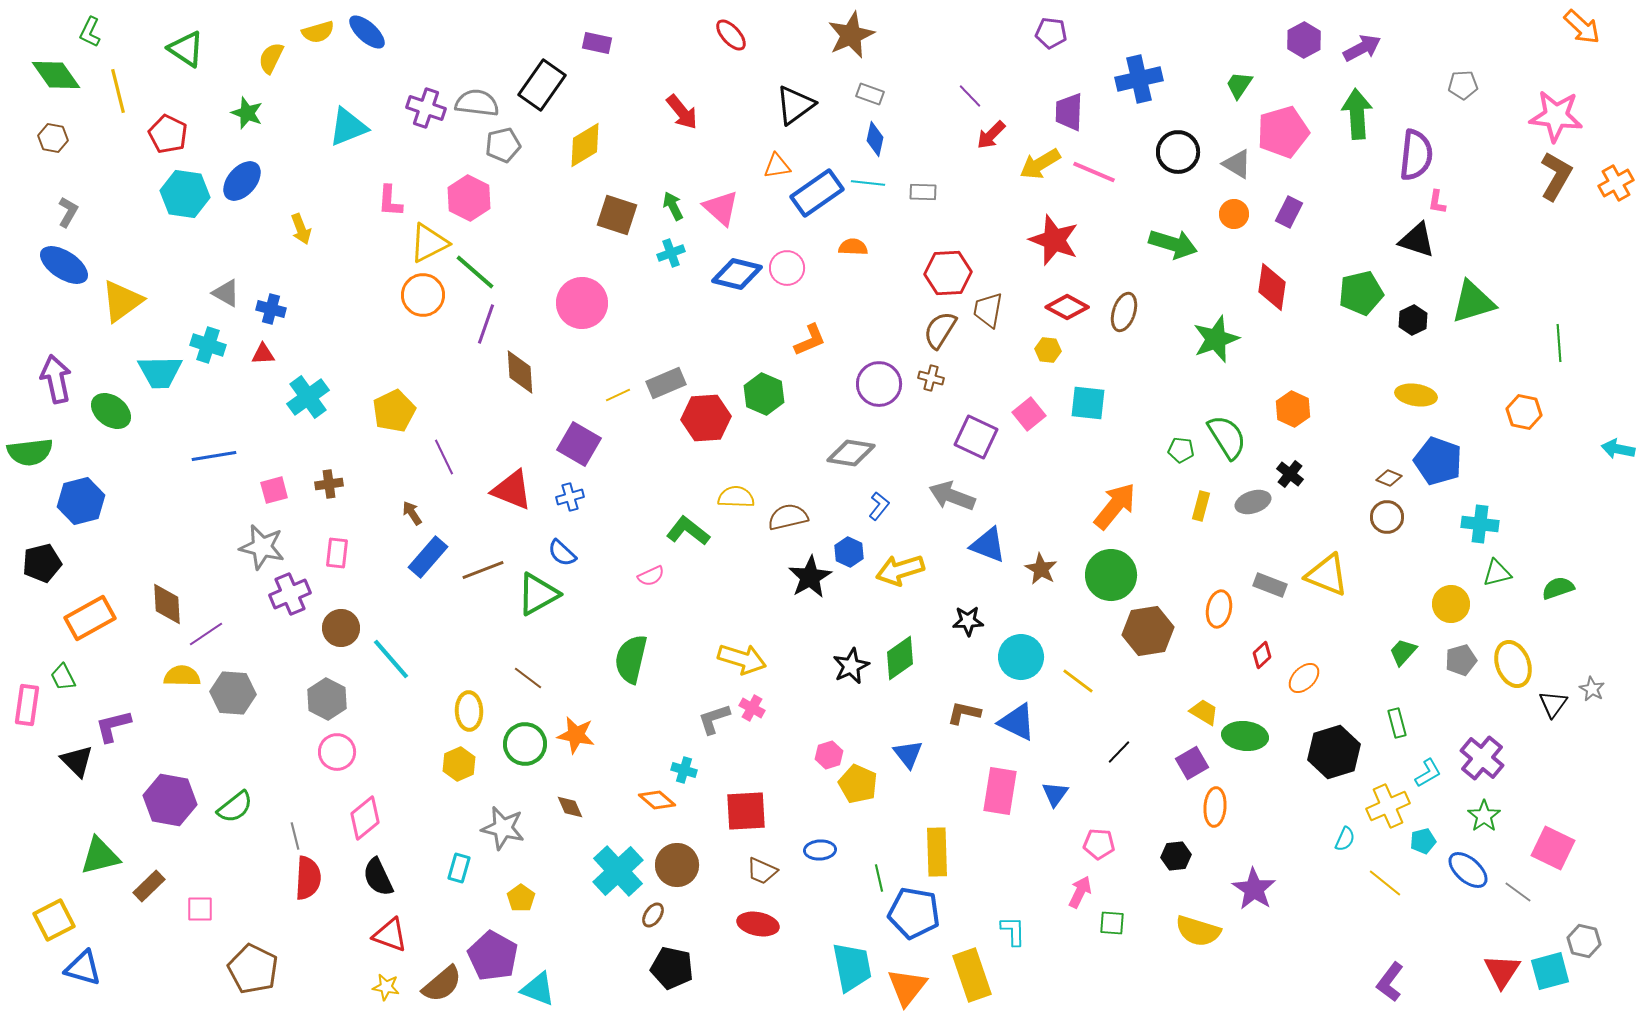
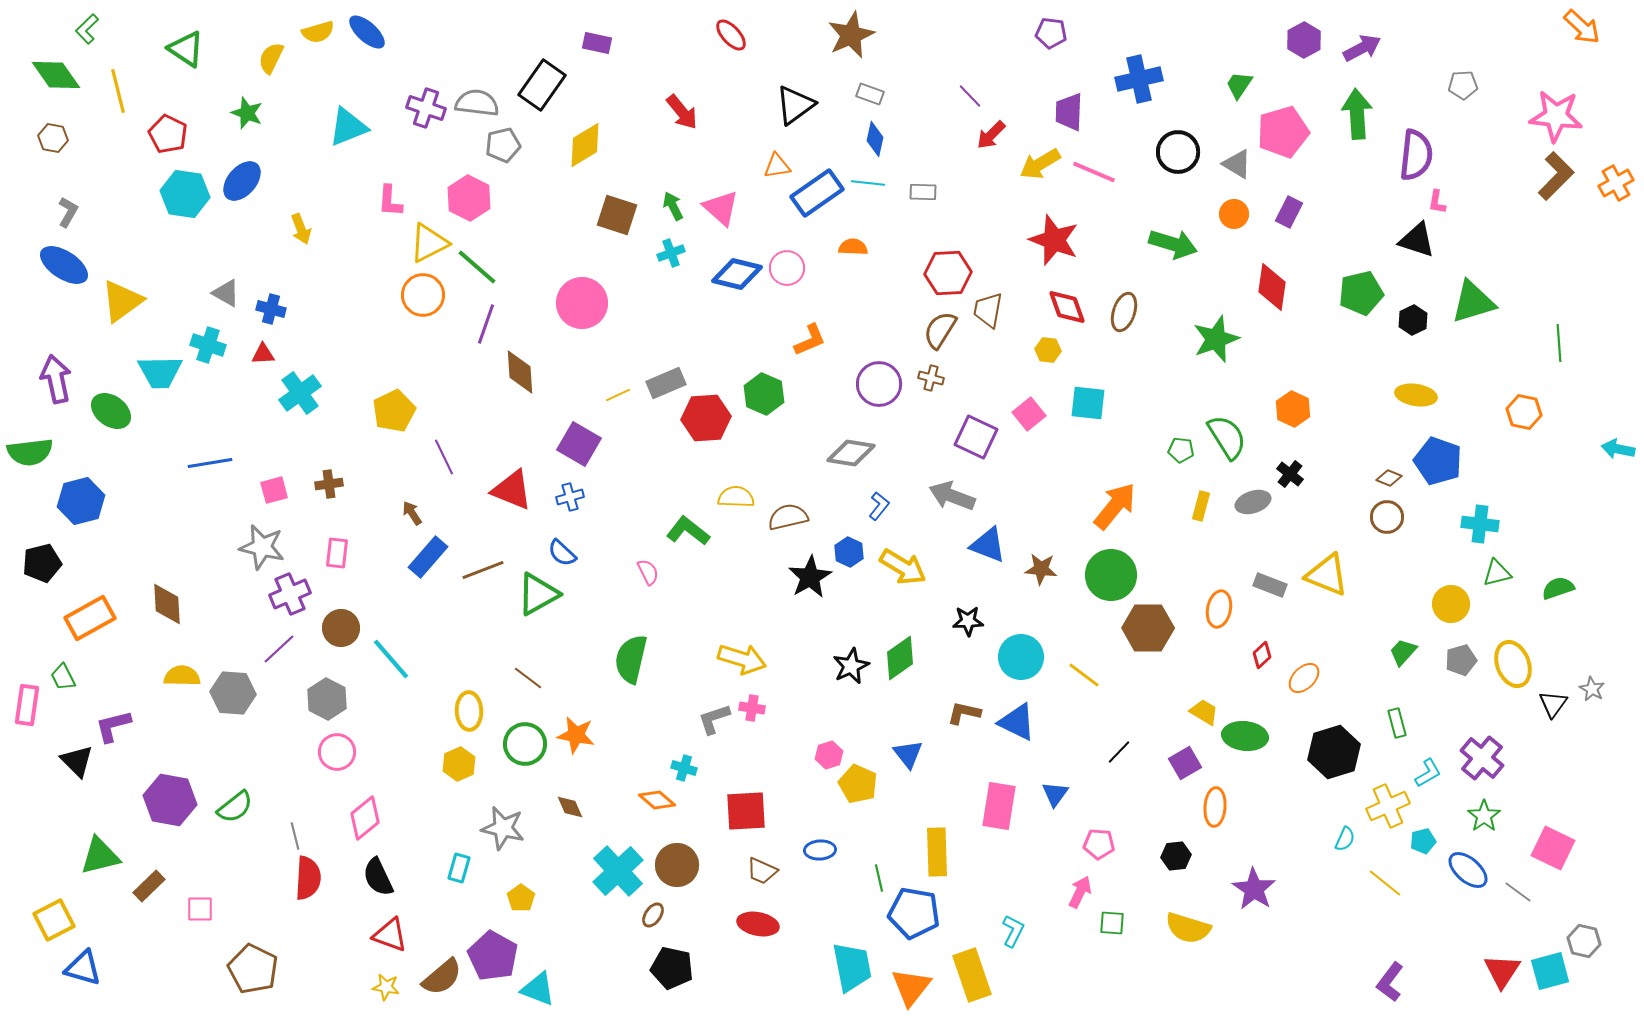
green L-shape at (90, 32): moved 3 px left, 3 px up; rotated 20 degrees clockwise
brown L-shape at (1556, 176): rotated 15 degrees clockwise
green line at (475, 272): moved 2 px right, 5 px up
red diamond at (1067, 307): rotated 42 degrees clockwise
cyan cross at (308, 397): moved 8 px left, 4 px up
blue line at (214, 456): moved 4 px left, 7 px down
brown star at (1041, 569): rotated 24 degrees counterclockwise
yellow arrow at (900, 570): moved 3 px right, 3 px up; rotated 132 degrees counterclockwise
pink semicircle at (651, 576): moved 3 px left, 4 px up; rotated 92 degrees counterclockwise
brown hexagon at (1148, 631): moved 3 px up; rotated 9 degrees clockwise
purple line at (206, 634): moved 73 px right, 15 px down; rotated 9 degrees counterclockwise
yellow line at (1078, 681): moved 6 px right, 6 px up
pink cross at (752, 708): rotated 20 degrees counterclockwise
purple square at (1192, 763): moved 7 px left
cyan cross at (684, 770): moved 2 px up
pink rectangle at (1000, 791): moved 1 px left, 15 px down
cyan L-shape at (1013, 931): rotated 28 degrees clockwise
yellow semicircle at (1198, 931): moved 10 px left, 3 px up
brown semicircle at (442, 984): moved 7 px up
orange triangle at (907, 987): moved 4 px right
